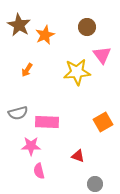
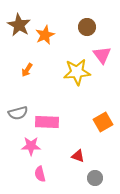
pink semicircle: moved 1 px right, 3 px down
gray circle: moved 6 px up
